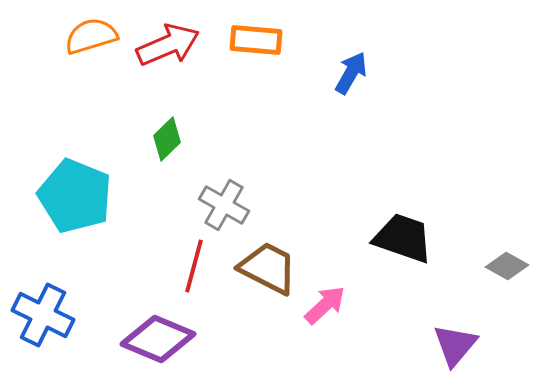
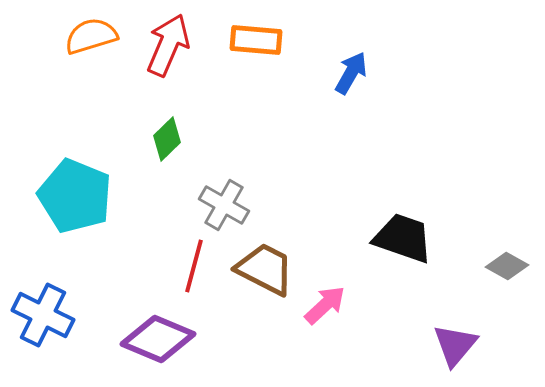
red arrow: rotated 44 degrees counterclockwise
brown trapezoid: moved 3 px left, 1 px down
